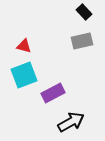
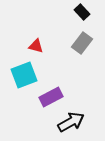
black rectangle: moved 2 px left
gray rectangle: moved 2 px down; rotated 40 degrees counterclockwise
red triangle: moved 12 px right
purple rectangle: moved 2 px left, 4 px down
